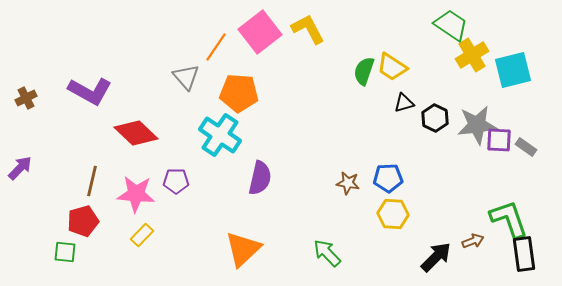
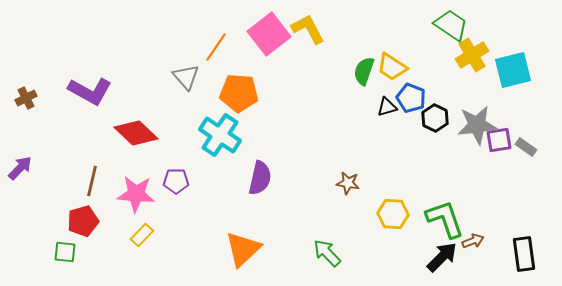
pink square: moved 9 px right, 2 px down
black triangle: moved 17 px left, 4 px down
purple square: rotated 12 degrees counterclockwise
blue pentagon: moved 23 px right, 80 px up; rotated 24 degrees clockwise
green L-shape: moved 64 px left
black arrow: moved 6 px right
